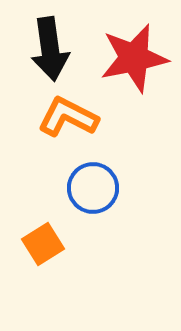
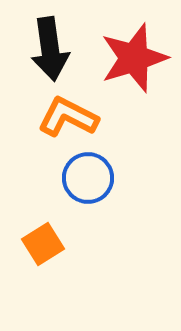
red star: rotated 6 degrees counterclockwise
blue circle: moved 5 px left, 10 px up
